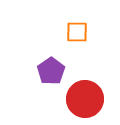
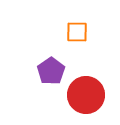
red circle: moved 1 px right, 4 px up
